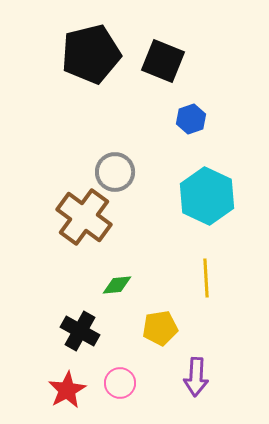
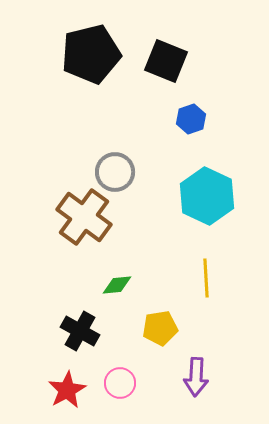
black square: moved 3 px right
